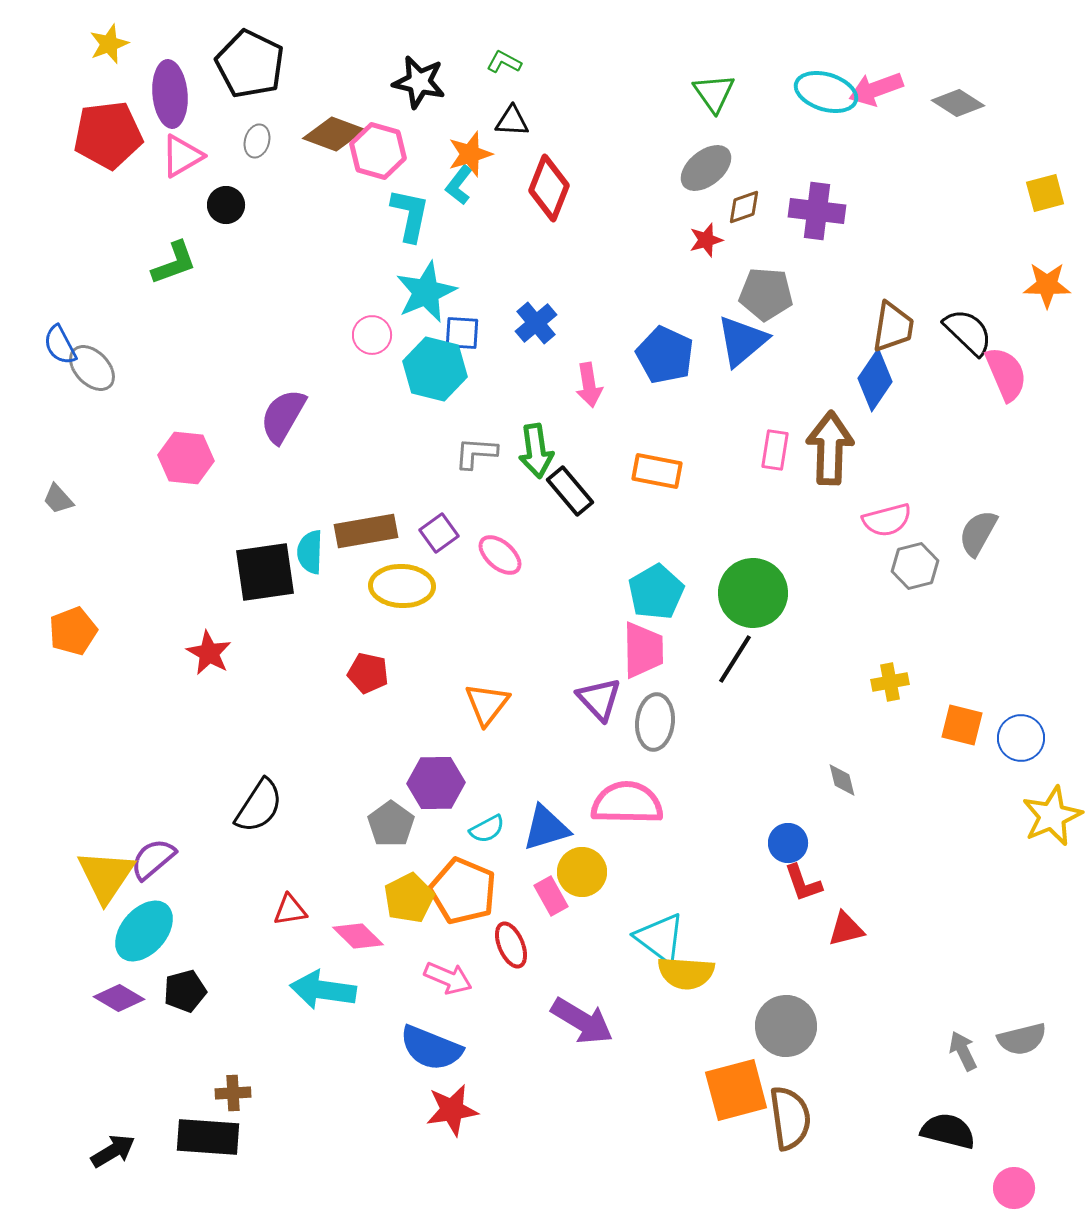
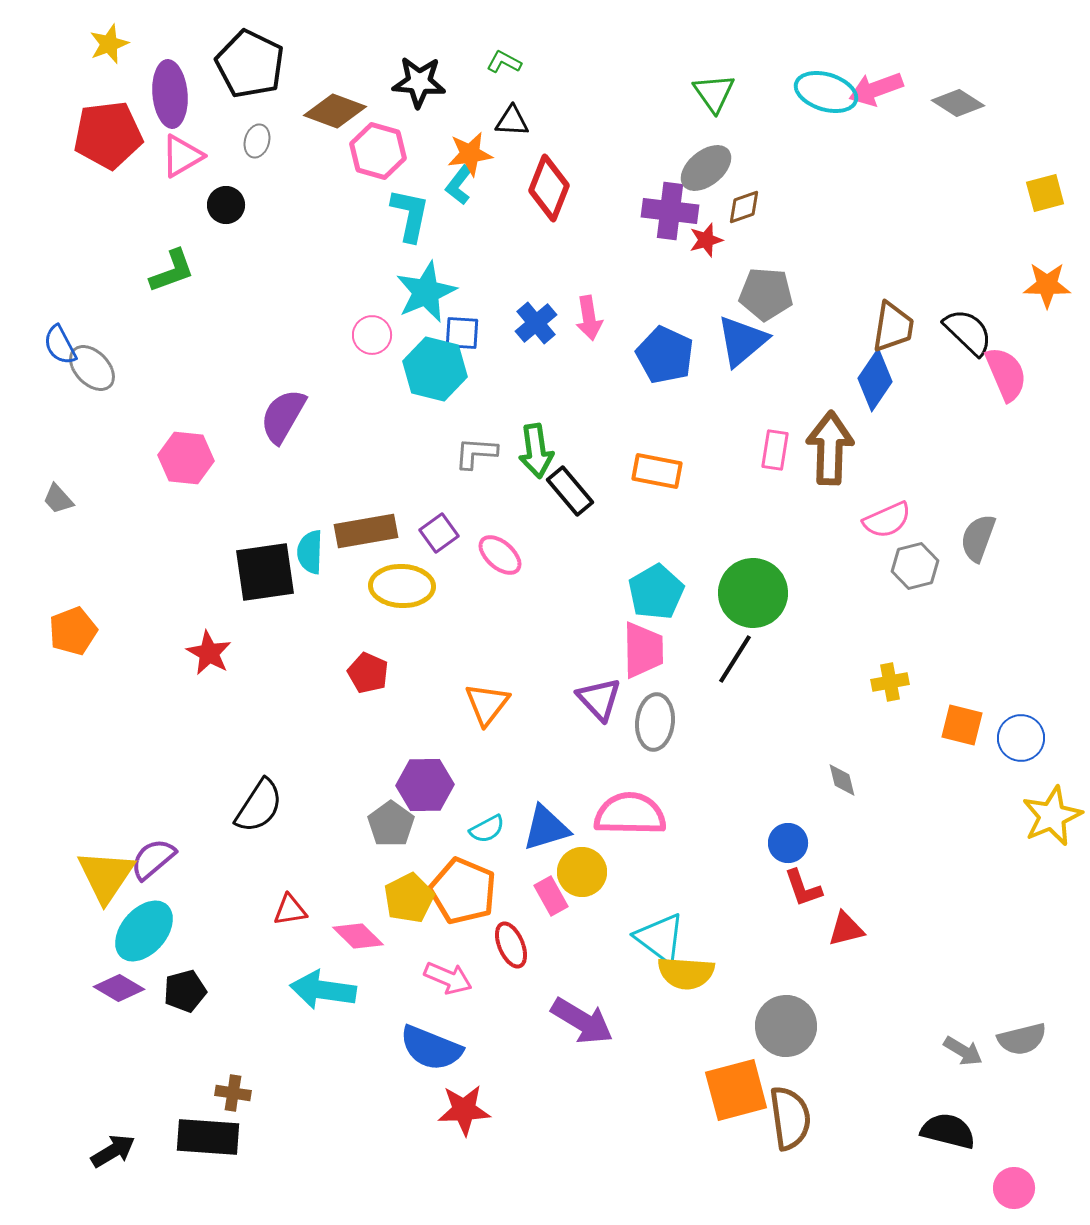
black star at (419, 82): rotated 8 degrees counterclockwise
brown diamond at (334, 134): moved 1 px right, 23 px up
orange star at (470, 154): rotated 9 degrees clockwise
purple cross at (817, 211): moved 147 px left
green L-shape at (174, 263): moved 2 px left, 8 px down
pink arrow at (589, 385): moved 67 px up
pink semicircle at (887, 520): rotated 9 degrees counterclockwise
gray semicircle at (978, 533): moved 5 px down; rotated 9 degrees counterclockwise
red pentagon at (368, 673): rotated 12 degrees clockwise
purple hexagon at (436, 783): moved 11 px left, 2 px down
pink semicircle at (627, 803): moved 3 px right, 11 px down
red L-shape at (803, 883): moved 5 px down
purple diamond at (119, 998): moved 10 px up
gray arrow at (963, 1051): rotated 147 degrees clockwise
brown cross at (233, 1093): rotated 12 degrees clockwise
red star at (452, 1110): moved 12 px right; rotated 6 degrees clockwise
